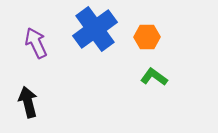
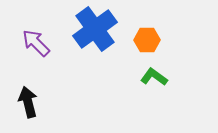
orange hexagon: moved 3 px down
purple arrow: rotated 20 degrees counterclockwise
